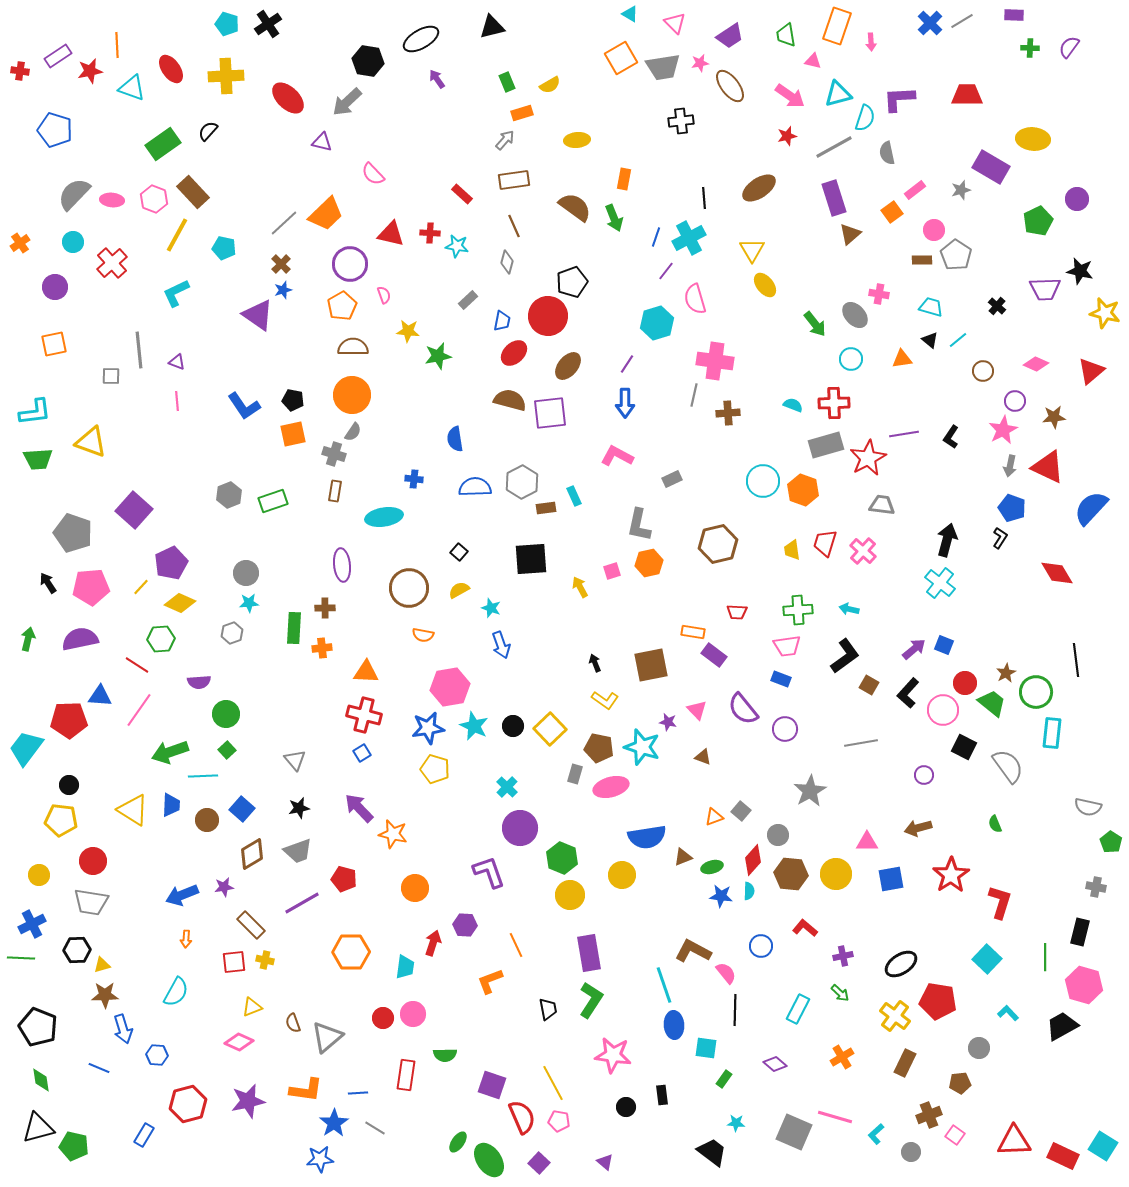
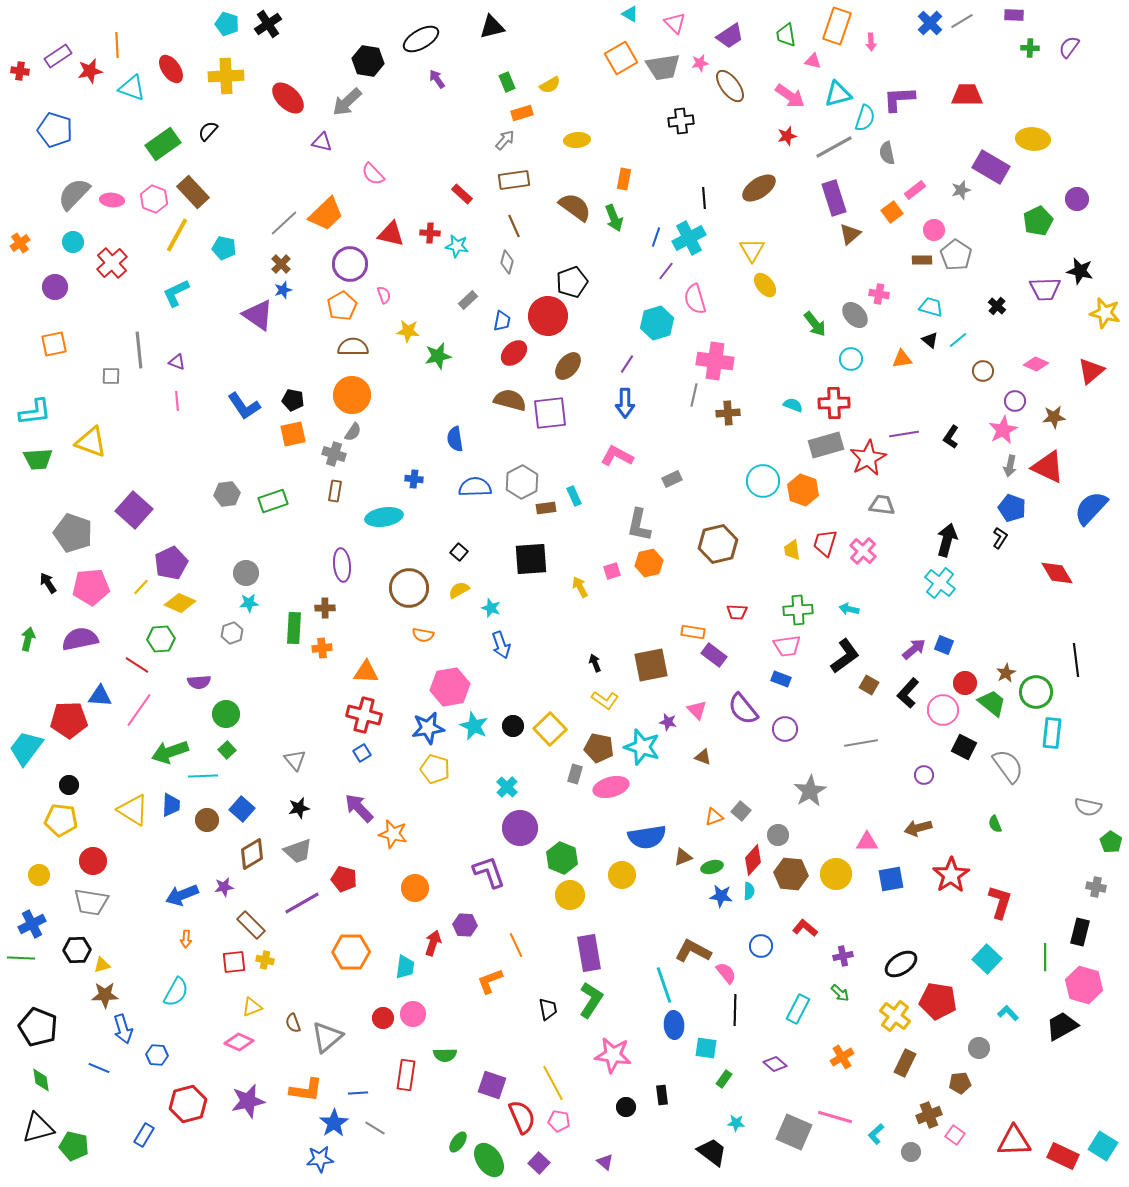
gray hexagon at (229, 495): moved 2 px left, 1 px up; rotated 15 degrees clockwise
